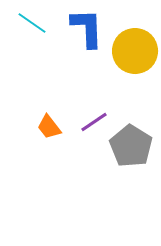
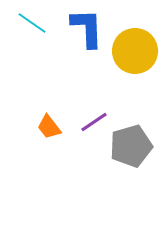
gray pentagon: rotated 24 degrees clockwise
